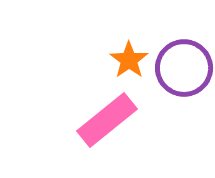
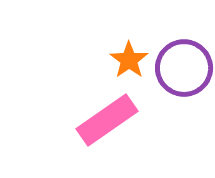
pink rectangle: rotated 4 degrees clockwise
